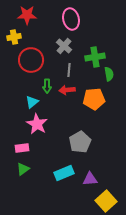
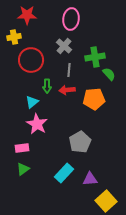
pink ellipse: rotated 20 degrees clockwise
green semicircle: rotated 32 degrees counterclockwise
cyan rectangle: rotated 24 degrees counterclockwise
